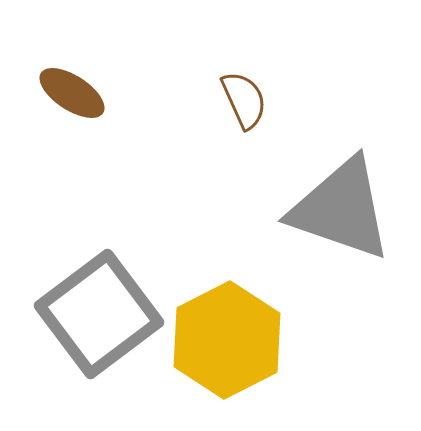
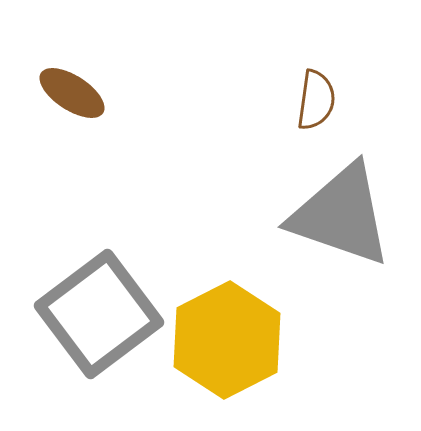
brown semicircle: moved 72 px right; rotated 32 degrees clockwise
gray triangle: moved 6 px down
